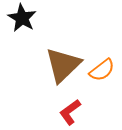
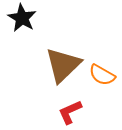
orange semicircle: moved 5 px down; rotated 68 degrees clockwise
red L-shape: rotated 12 degrees clockwise
